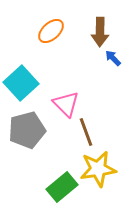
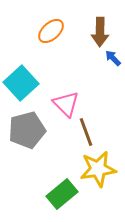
green rectangle: moved 7 px down
